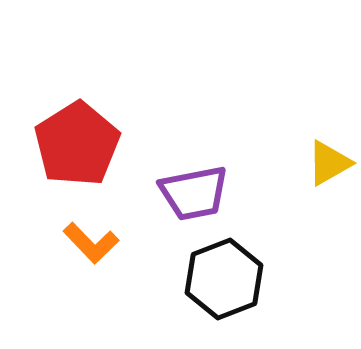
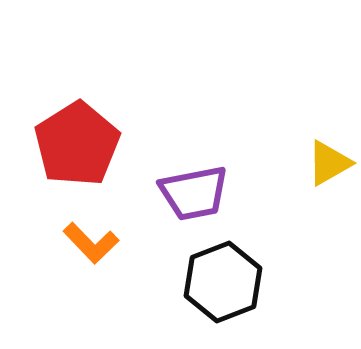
black hexagon: moved 1 px left, 3 px down
